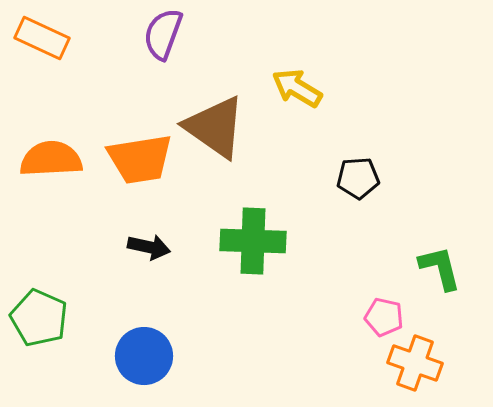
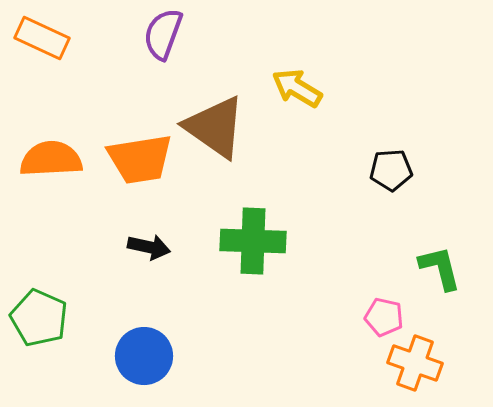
black pentagon: moved 33 px right, 8 px up
